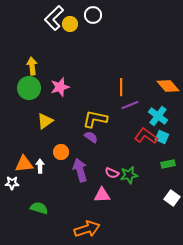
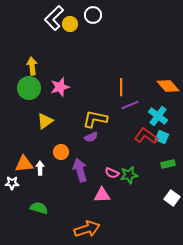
purple semicircle: rotated 120 degrees clockwise
white arrow: moved 2 px down
